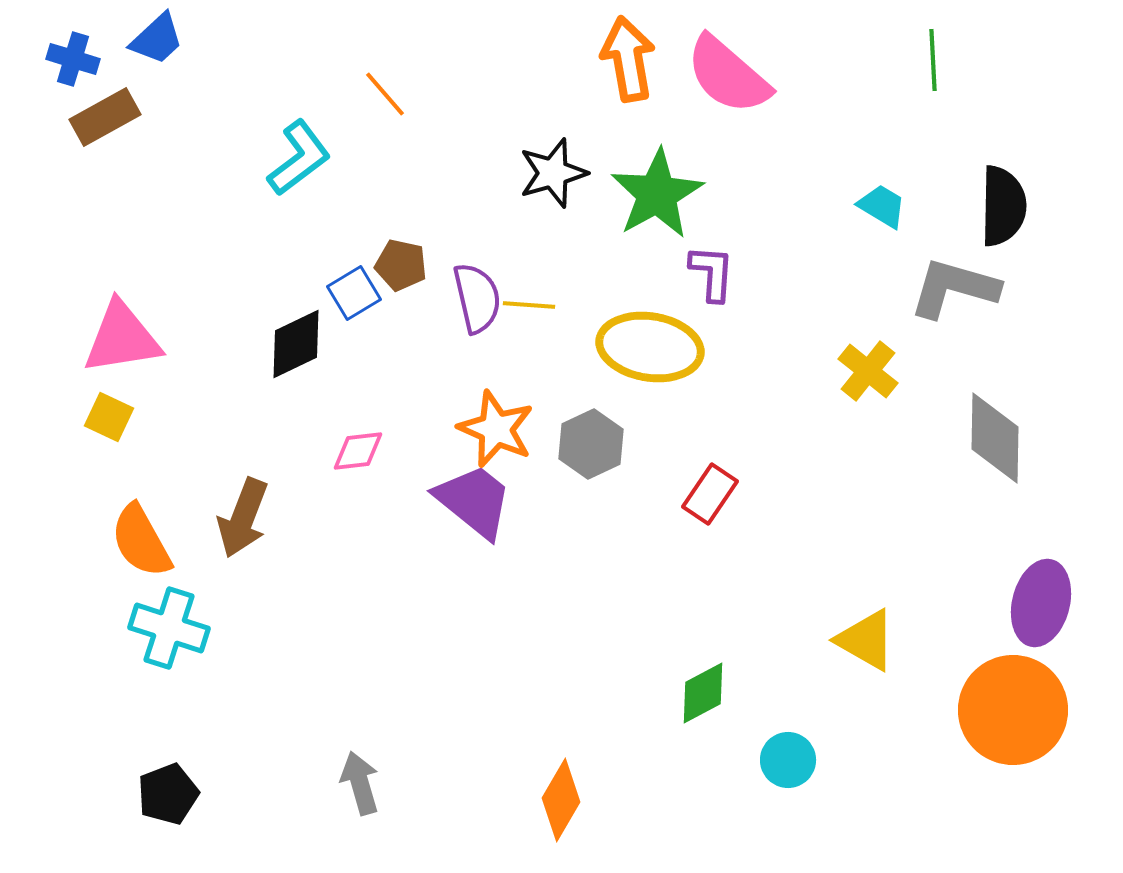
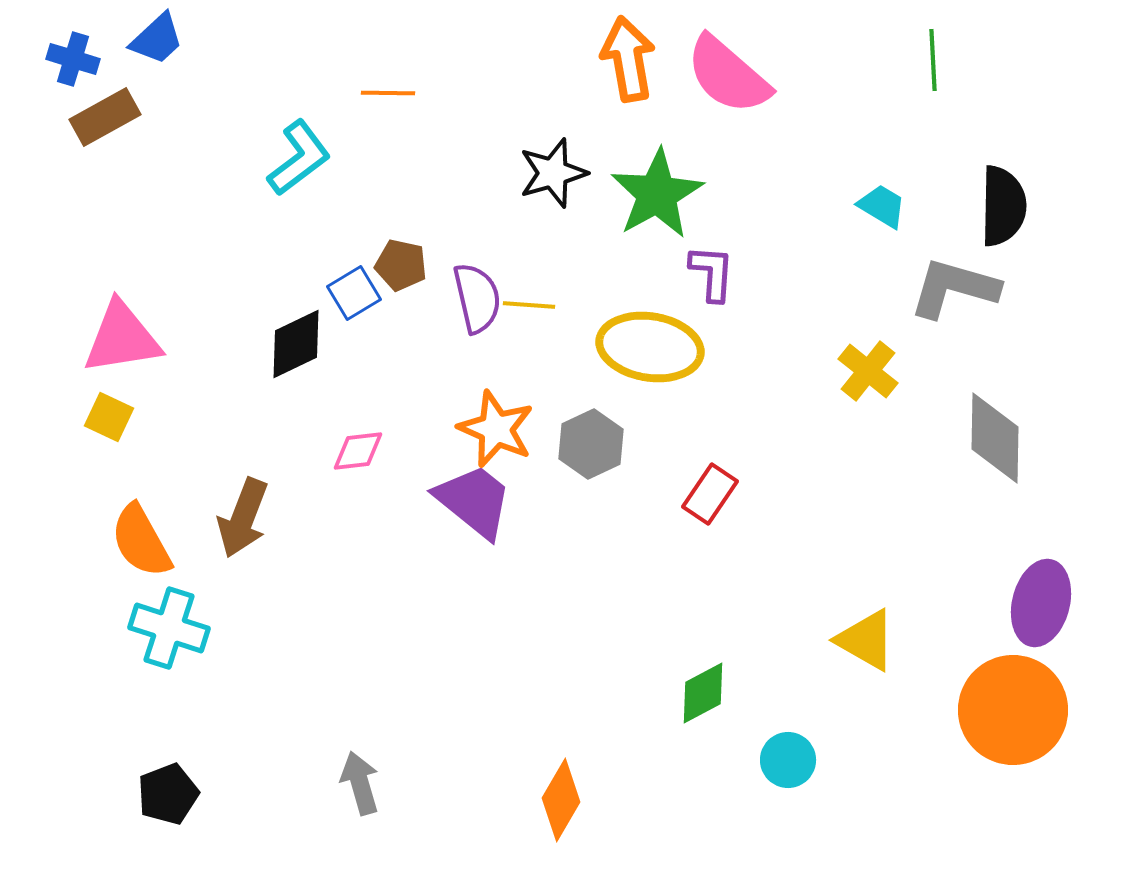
orange line: moved 3 px right, 1 px up; rotated 48 degrees counterclockwise
